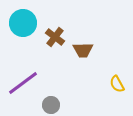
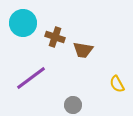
brown cross: rotated 18 degrees counterclockwise
brown trapezoid: rotated 10 degrees clockwise
purple line: moved 8 px right, 5 px up
gray circle: moved 22 px right
